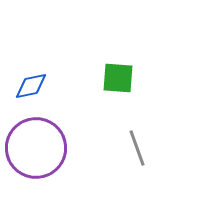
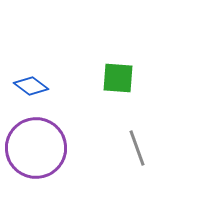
blue diamond: rotated 48 degrees clockwise
